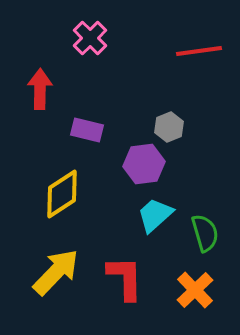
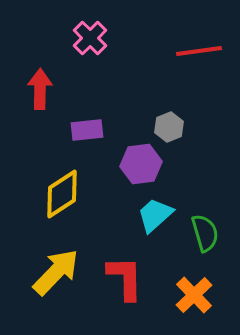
purple rectangle: rotated 20 degrees counterclockwise
purple hexagon: moved 3 px left
orange cross: moved 1 px left, 5 px down
